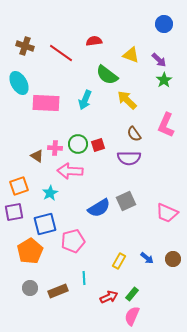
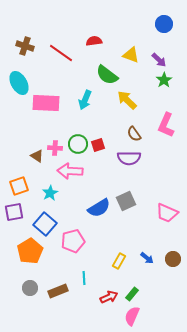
blue square: rotated 35 degrees counterclockwise
